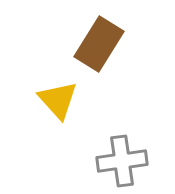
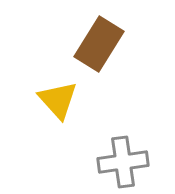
gray cross: moved 1 px right, 1 px down
